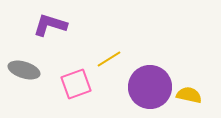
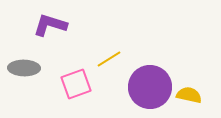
gray ellipse: moved 2 px up; rotated 16 degrees counterclockwise
